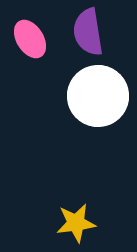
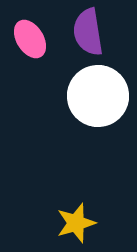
yellow star: rotated 9 degrees counterclockwise
